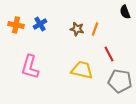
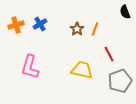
orange cross: rotated 28 degrees counterclockwise
brown star: rotated 24 degrees clockwise
gray pentagon: rotated 30 degrees counterclockwise
